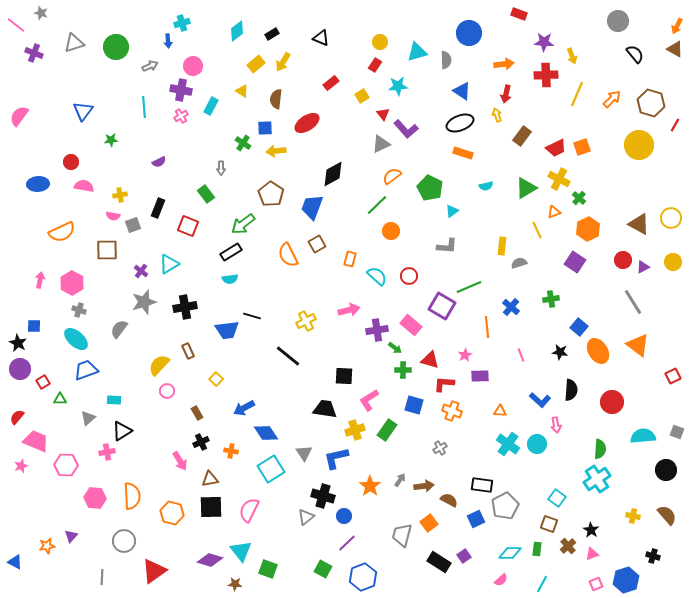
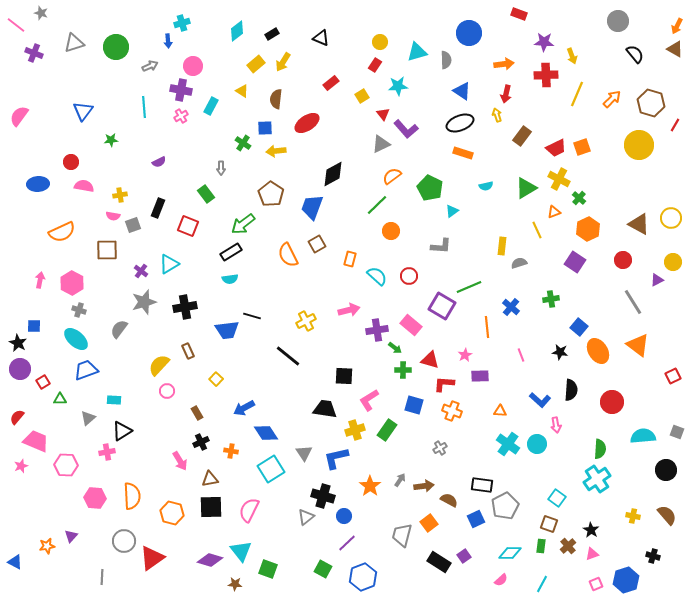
gray L-shape at (447, 246): moved 6 px left
purple triangle at (643, 267): moved 14 px right, 13 px down
green rectangle at (537, 549): moved 4 px right, 3 px up
red triangle at (154, 571): moved 2 px left, 13 px up
